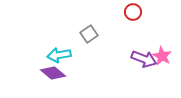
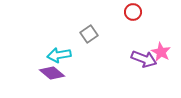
pink star: moved 1 px left, 4 px up
purple diamond: moved 1 px left
